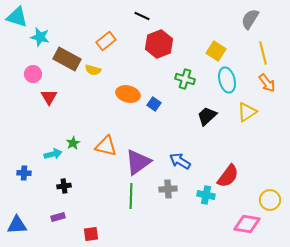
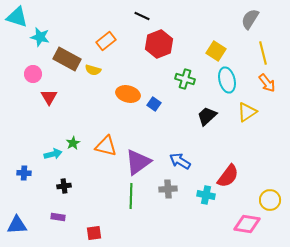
purple rectangle: rotated 24 degrees clockwise
red square: moved 3 px right, 1 px up
